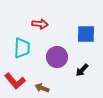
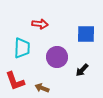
red L-shape: rotated 20 degrees clockwise
